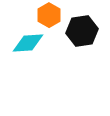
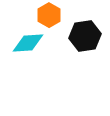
black hexagon: moved 3 px right, 5 px down
